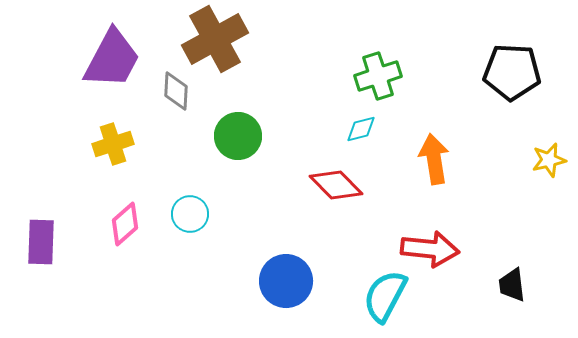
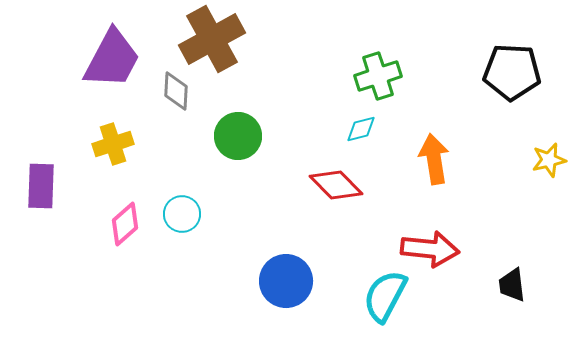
brown cross: moved 3 px left
cyan circle: moved 8 px left
purple rectangle: moved 56 px up
